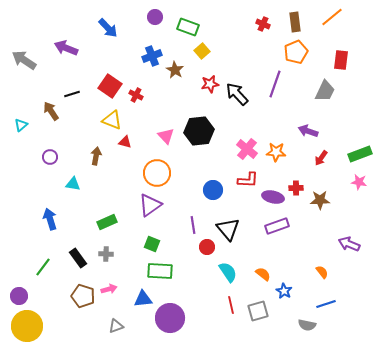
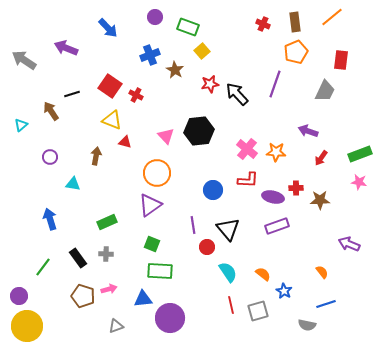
blue cross at (152, 56): moved 2 px left, 1 px up
